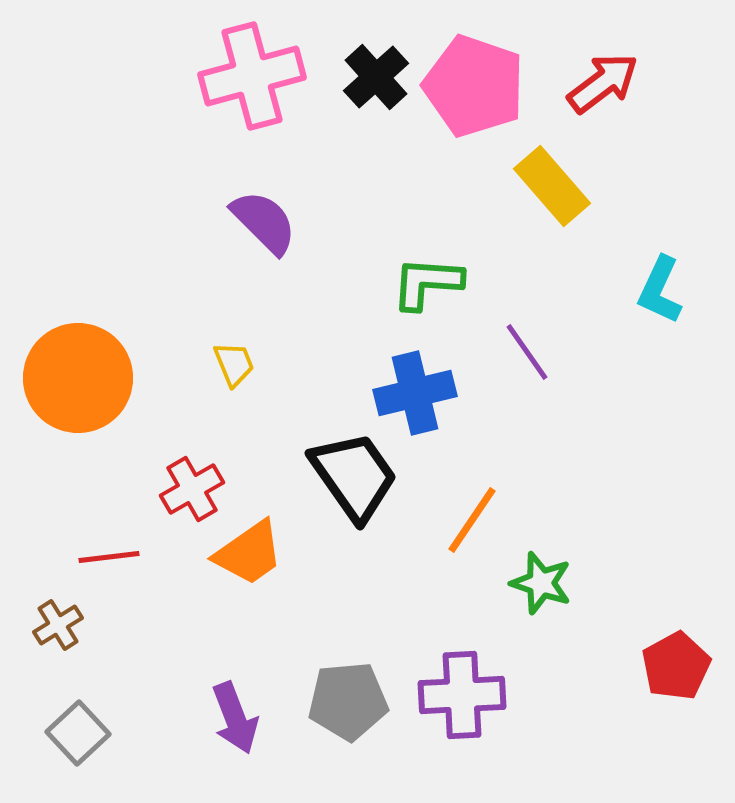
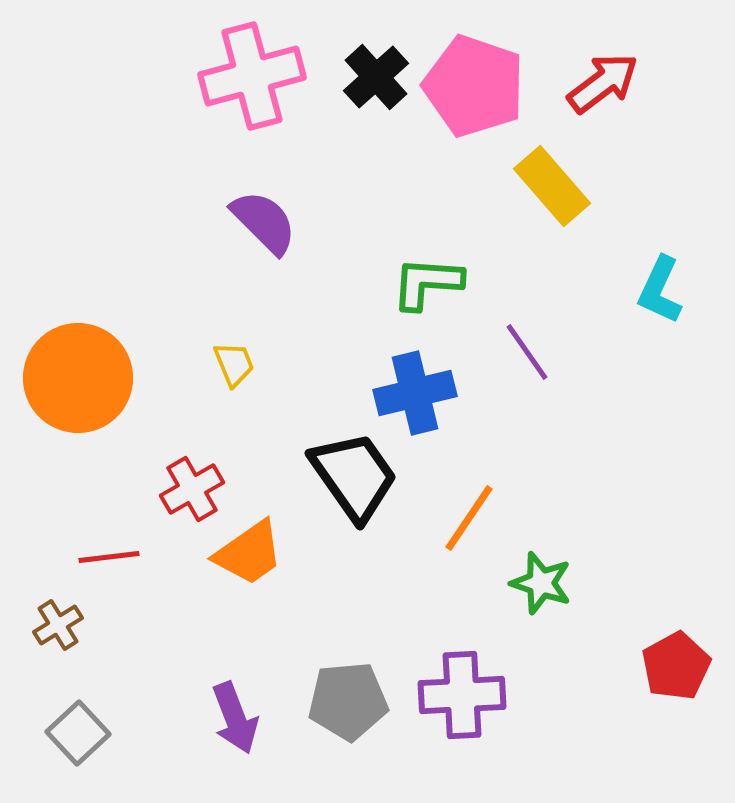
orange line: moved 3 px left, 2 px up
